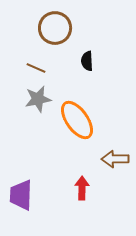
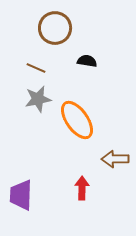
black semicircle: rotated 102 degrees clockwise
